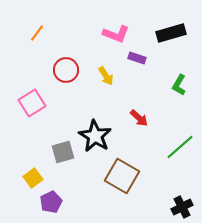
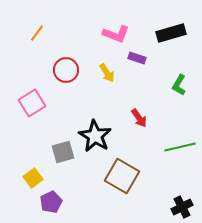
yellow arrow: moved 1 px right, 3 px up
red arrow: rotated 12 degrees clockwise
green line: rotated 28 degrees clockwise
